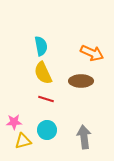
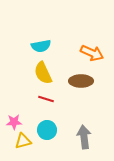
cyan semicircle: rotated 90 degrees clockwise
